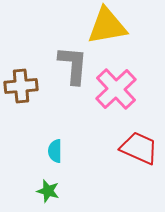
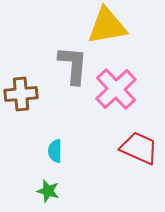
brown cross: moved 8 px down
